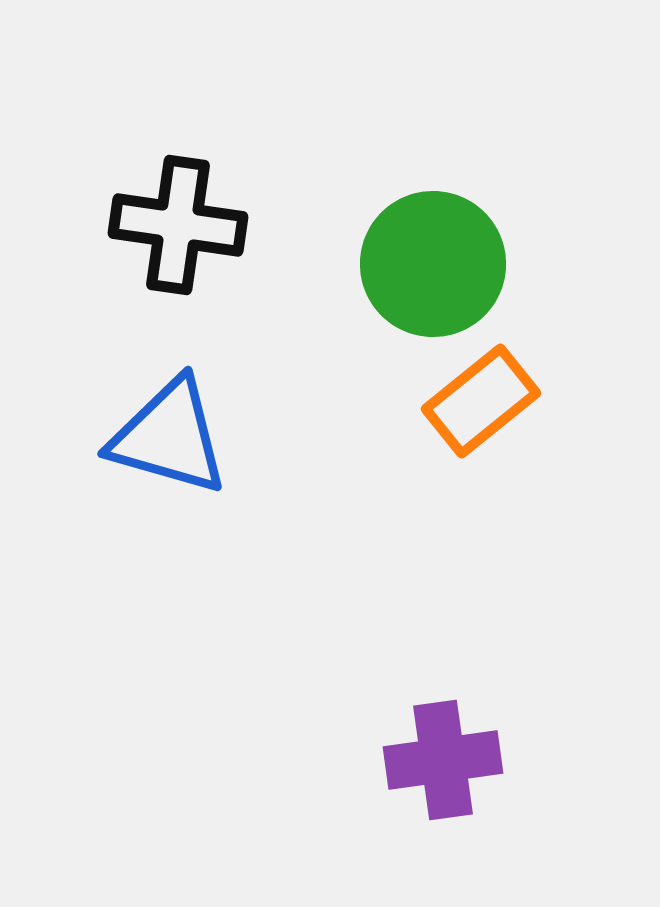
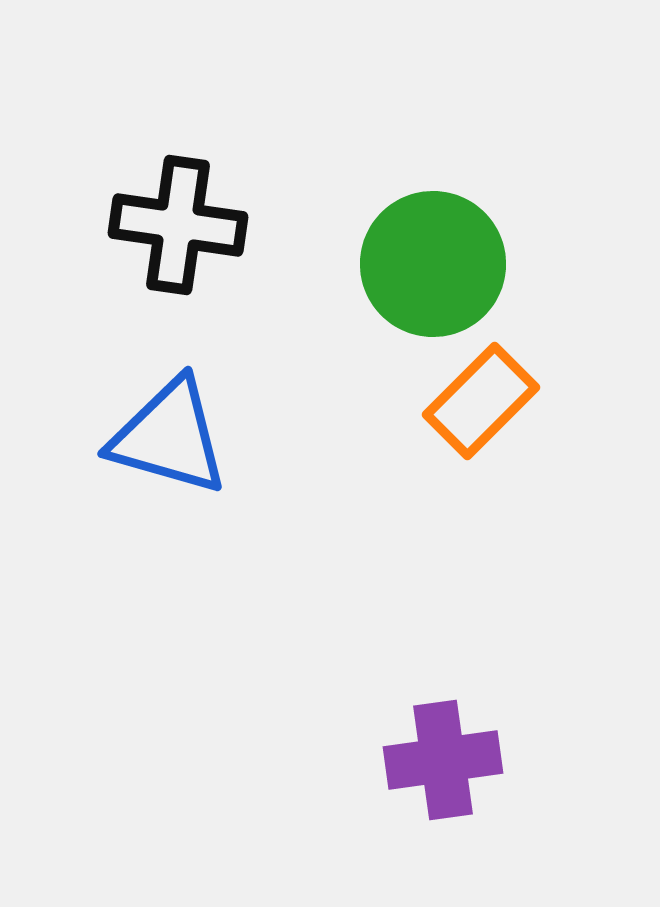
orange rectangle: rotated 6 degrees counterclockwise
